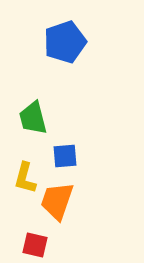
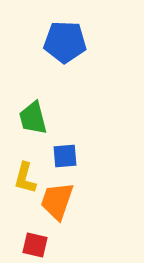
blue pentagon: rotated 21 degrees clockwise
